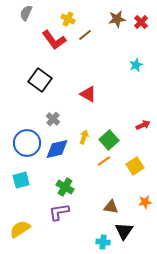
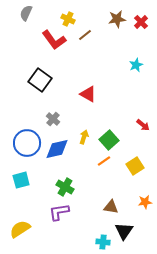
red arrow: rotated 64 degrees clockwise
